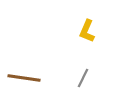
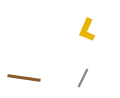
yellow L-shape: moved 1 px up
